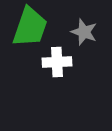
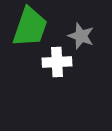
gray star: moved 3 px left, 4 px down
